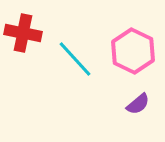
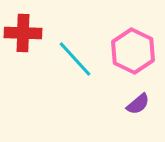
red cross: rotated 9 degrees counterclockwise
